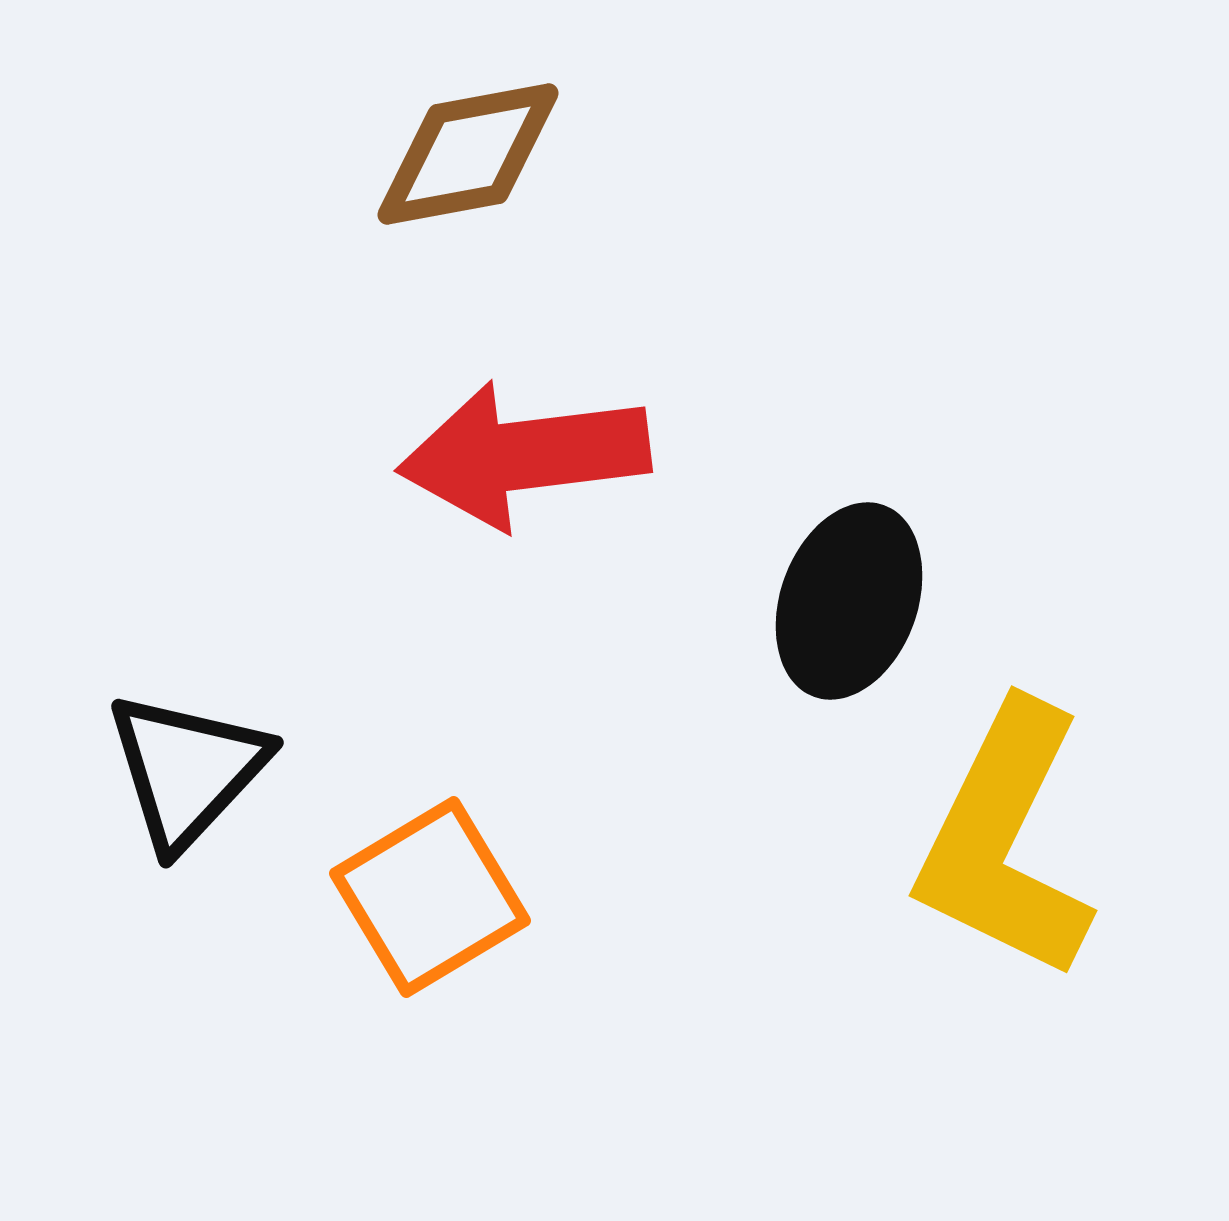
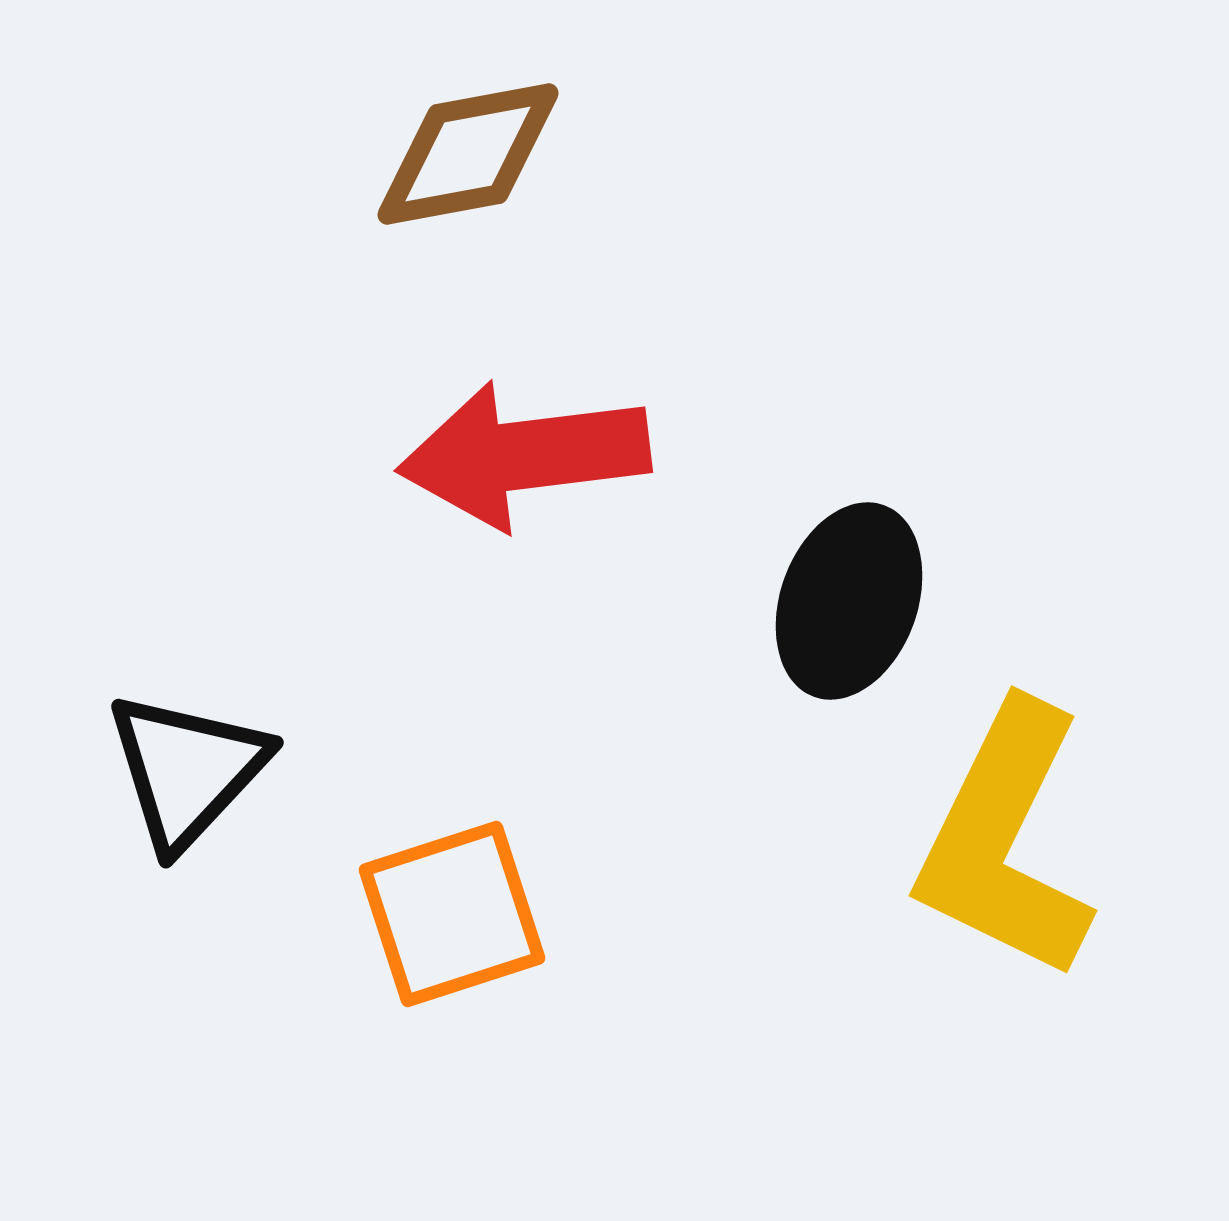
orange square: moved 22 px right, 17 px down; rotated 13 degrees clockwise
